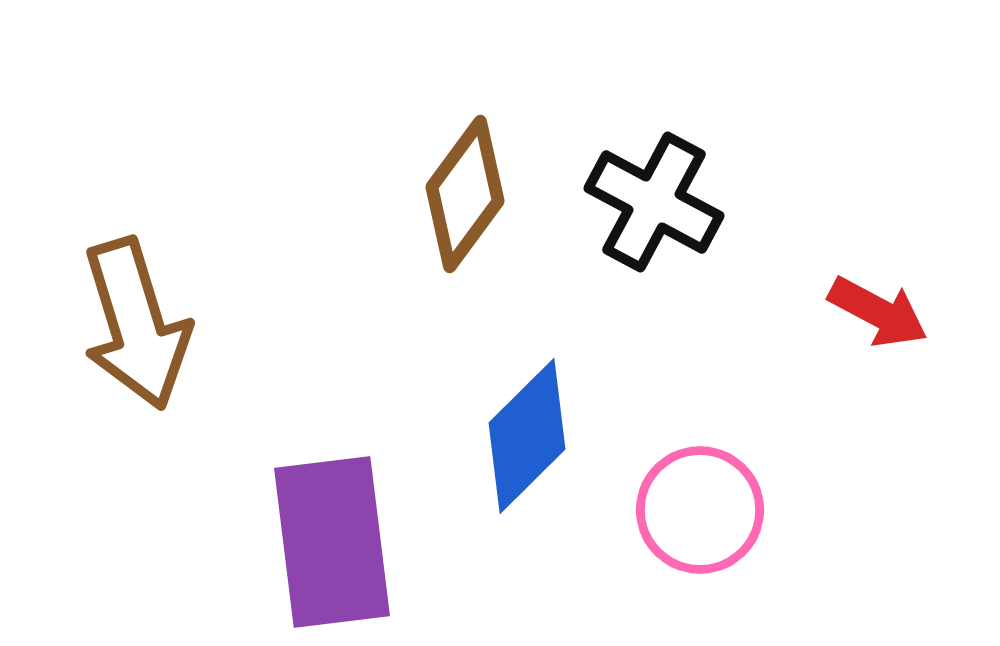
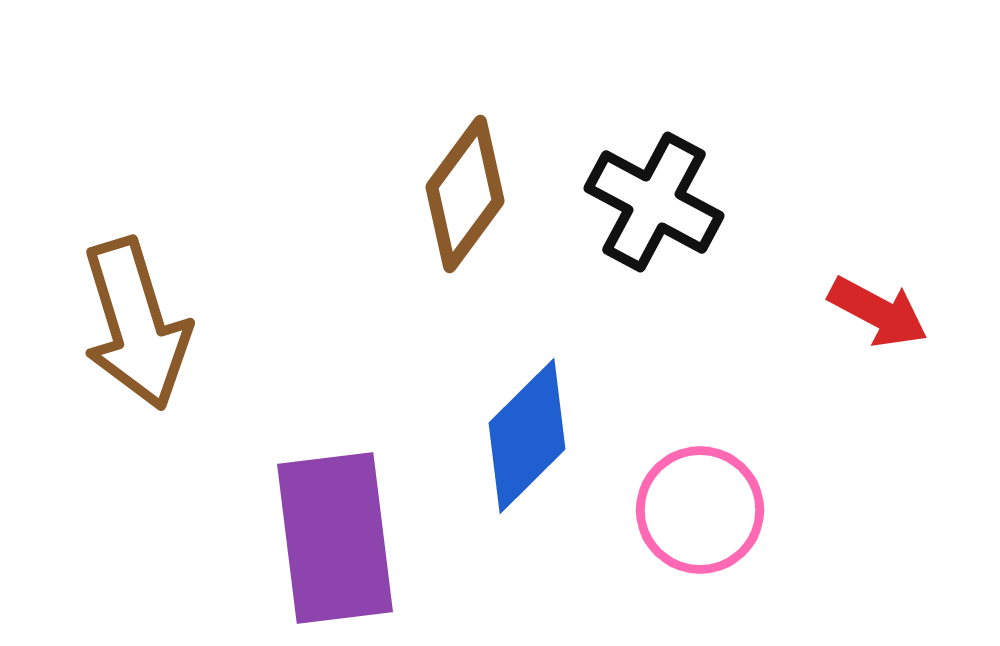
purple rectangle: moved 3 px right, 4 px up
